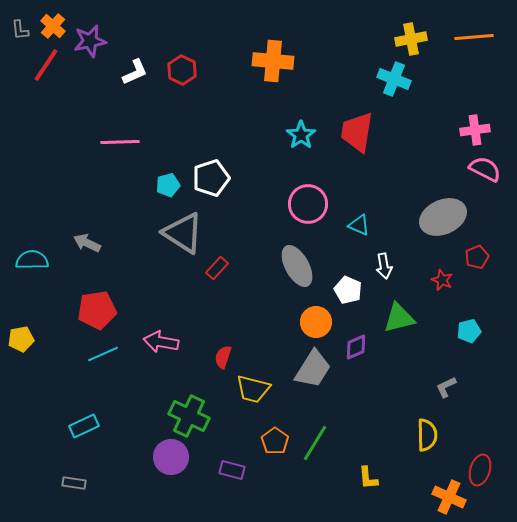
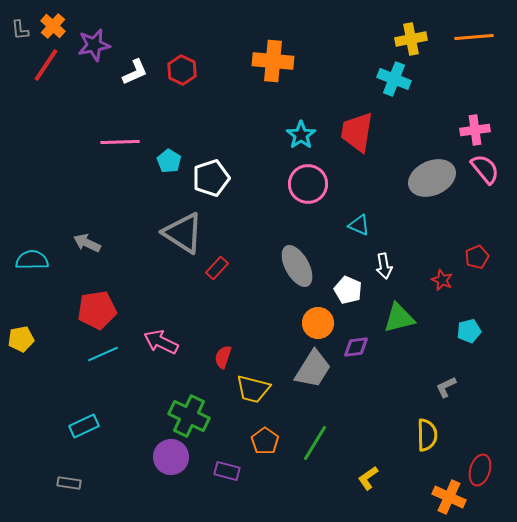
purple star at (90, 41): moved 4 px right, 4 px down
pink semicircle at (485, 169): rotated 24 degrees clockwise
cyan pentagon at (168, 185): moved 1 px right, 24 px up; rotated 25 degrees counterclockwise
pink circle at (308, 204): moved 20 px up
gray ellipse at (443, 217): moved 11 px left, 39 px up
orange circle at (316, 322): moved 2 px right, 1 px down
pink arrow at (161, 342): rotated 16 degrees clockwise
purple diamond at (356, 347): rotated 16 degrees clockwise
orange pentagon at (275, 441): moved 10 px left
purple rectangle at (232, 470): moved 5 px left, 1 px down
yellow L-shape at (368, 478): rotated 60 degrees clockwise
gray rectangle at (74, 483): moved 5 px left
